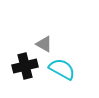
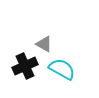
black cross: rotated 10 degrees counterclockwise
